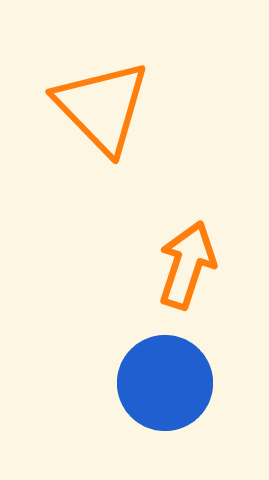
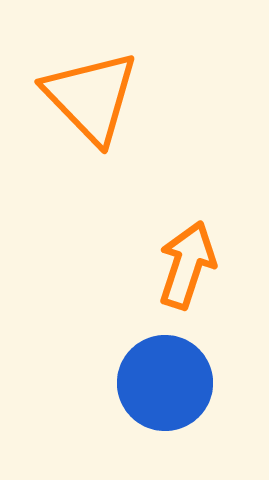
orange triangle: moved 11 px left, 10 px up
